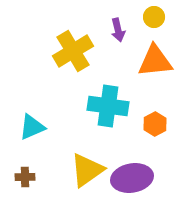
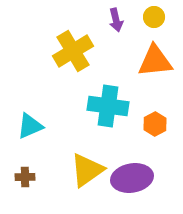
purple arrow: moved 2 px left, 10 px up
cyan triangle: moved 2 px left, 1 px up
